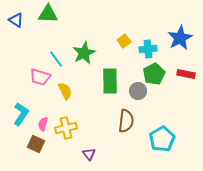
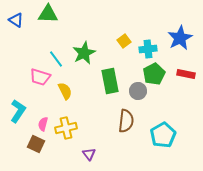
green rectangle: rotated 10 degrees counterclockwise
cyan L-shape: moved 3 px left, 3 px up
cyan pentagon: moved 1 px right, 4 px up
